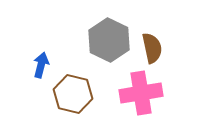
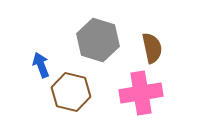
gray hexagon: moved 11 px left; rotated 9 degrees counterclockwise
blue arrow: rotated 35 degrees counterclockwise
brown hexagon: moved 2 px left, 2 px up
